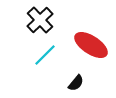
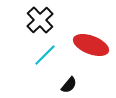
red ellipse: rotated 12 degrees counterclockwise
black semicircle: moved 7 px left, 2 px down
